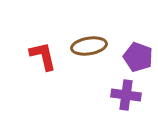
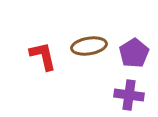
purple pentagon: moved 4 px left, 4 px up; rotated 20 degrees clockwise
purple cross: moved 3 px right
